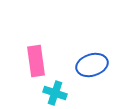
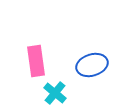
cyan cross: rotated 20 degrees clockwise
